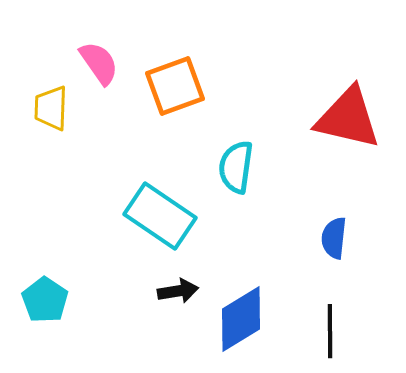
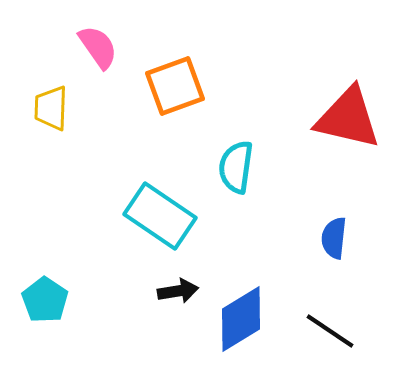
pink semicircle: moved 1 px left, 16 px up
black line: rotated 56 degrees counterclockwise
